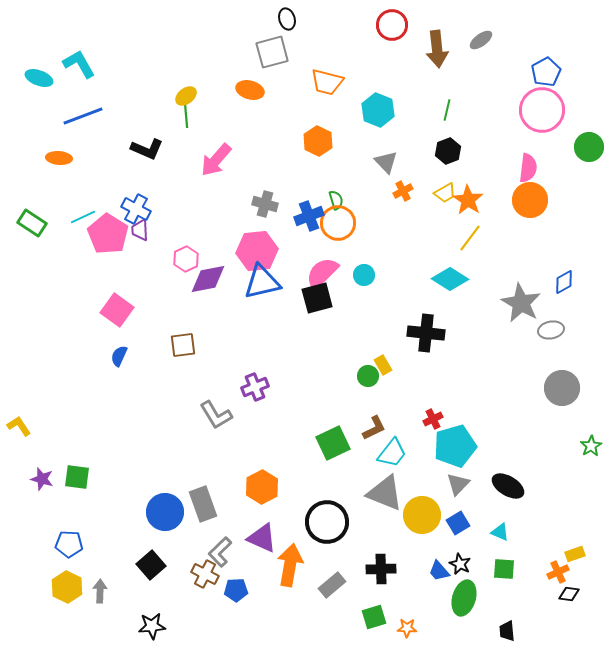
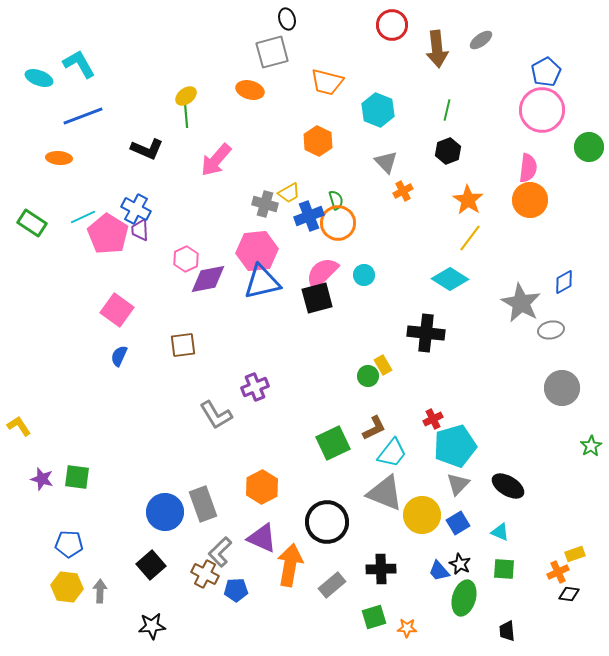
yellow trapezoid at (445, 193): moved 156 px left
yellow hexagon at (67, 587): rotated 20 degrees counterclockwise
